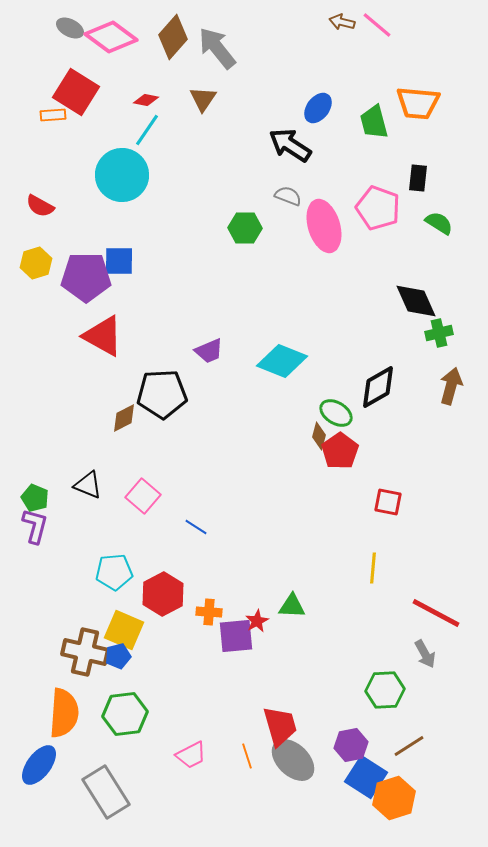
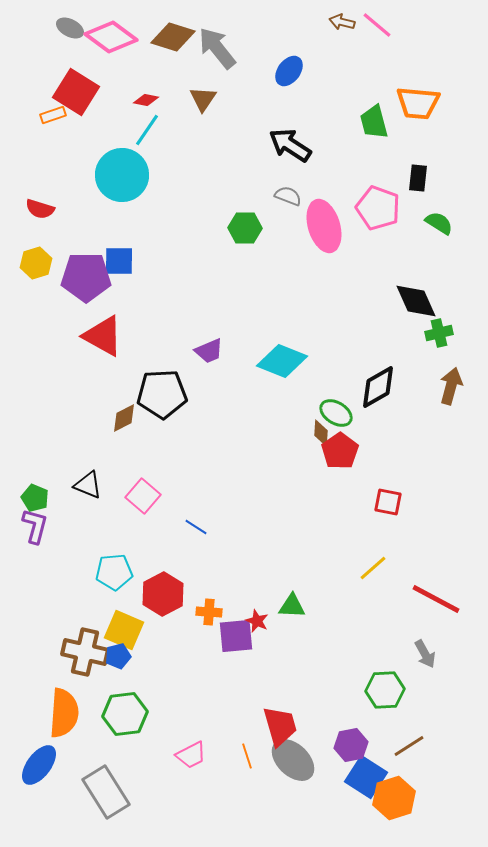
brown diamond at (173, 37): rotated 66 degrees clockwise
blue ellipse at (318, 108): moved 29 px left, 37 px up
orange rectangle at (53, 115): rotated 15 degrees counterclockwise
red semicircle at (40, 206): moved 3 px down; rotated 12 degrees counterclockwise
brown diamond at (319, 436): moved 2 px right, 3 px up; rotated 12 degrees counterclockwise
yellow line at (373, 568): rotated 44 degrees clockwise
red line at (436, 613): moved 14 px up
red star at (257, 621): rotated 20 degrees counterclockwise
